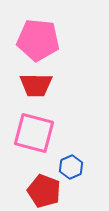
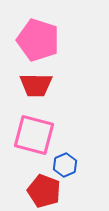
pink pentagon: rotated 12 degrees clockwise
pink square: moved 2 px down
blue hexagon: moved 6 px left, 2 px up
